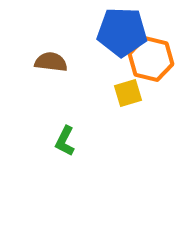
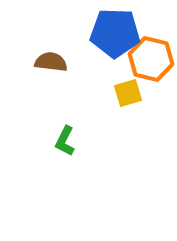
blue pentagon: moved 7 px left, 1 px down
